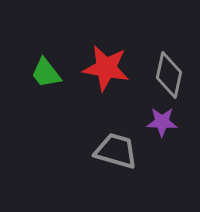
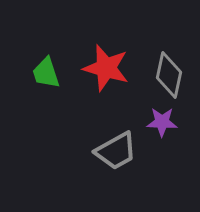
red star: rotated 6 degrees clockwise
green trapezoid: rotated 20 degrees clockwise
gray trapezoid: rotated 135 degrees clockwise
